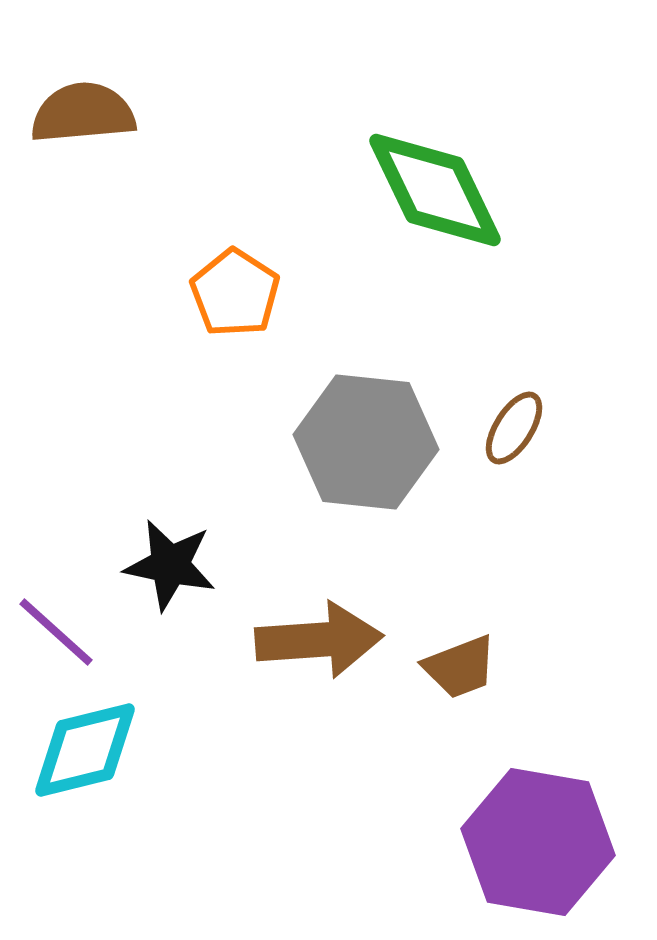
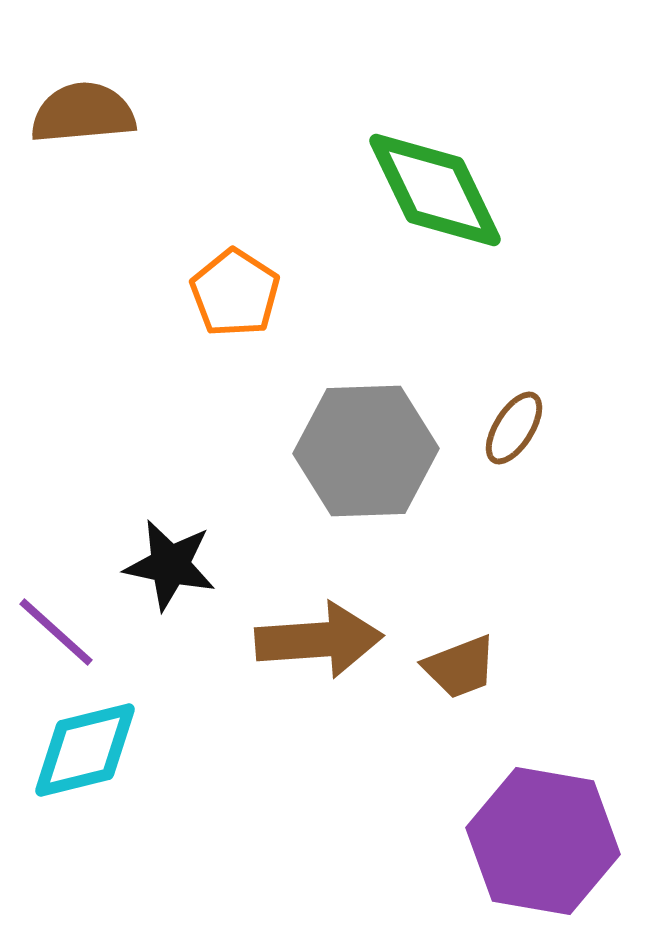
gray hexagon: moved 9 px down; rotated 8 degrees counterclockwise
purple hexagon: moved 5 px right, 1 px up
